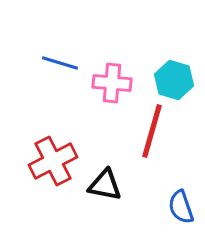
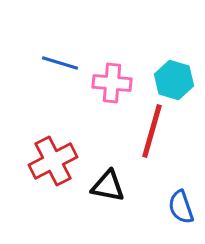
black triangle: moved 3 px right, 1 px down
